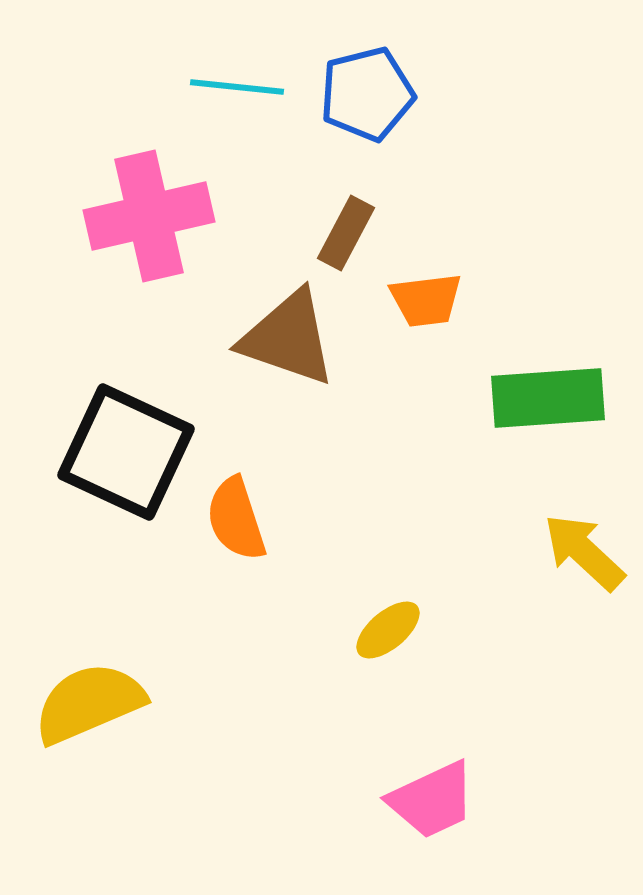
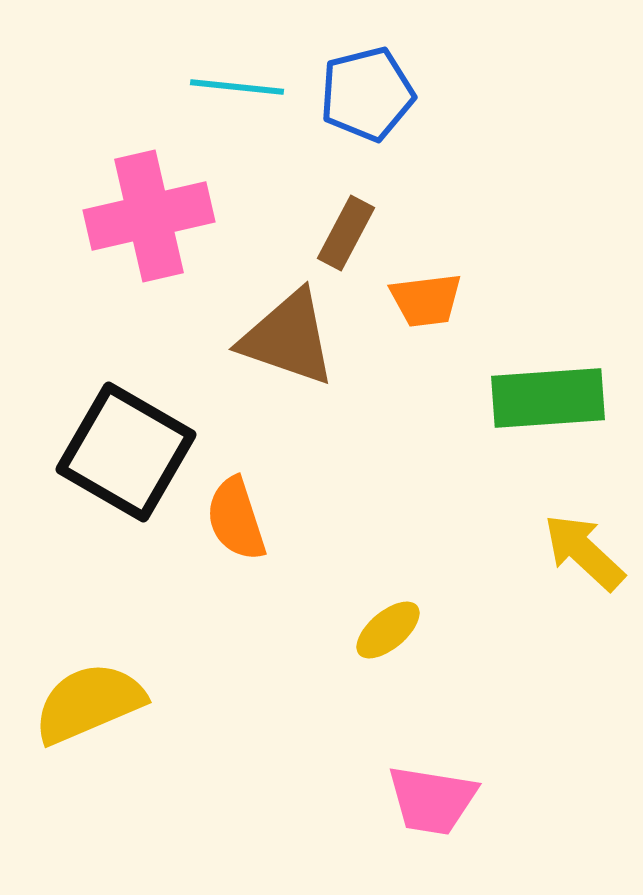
black square: rotated 5 degrees clockwise
pink trapezoid: rotated 34 degrees clockwise
